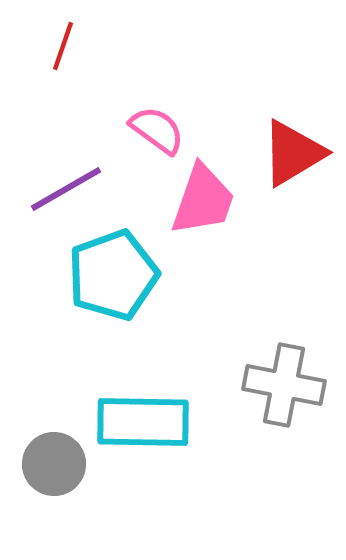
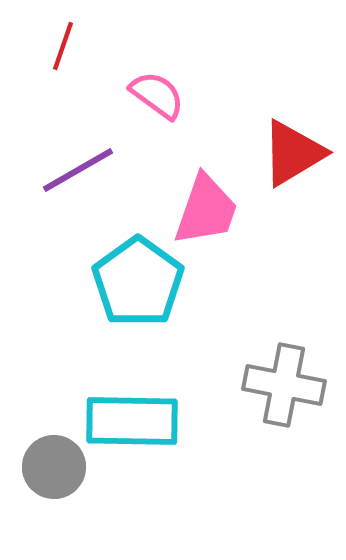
pink semicircle: moved 35 px up
purple line: moved 12 px right, 19 px up
pink trapezoid: moved 3 px right, 10 px down
cyan pentagon: moved 25 px right, 7 px down; rotated 16 degrees counterclockwise
cyan rectangle: moved 11 px left, 1 px up
gray circle: moved 3 px down
